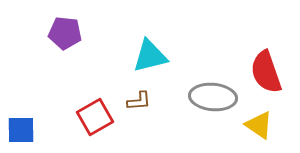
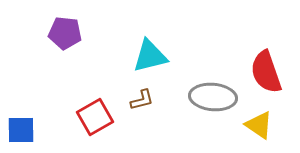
brown L-shape: moved 3 px right, 1 px up; rotated 10 degrees counterclockwise
